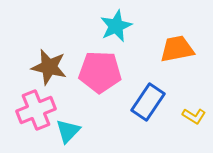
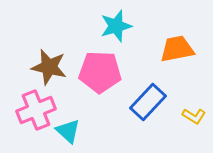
cyan star: rotated 8 degrees clockwise
blue rectangle: rotated 9 degrees clockwise
cyan triangle: rotated 32 degrees counterclockwise
